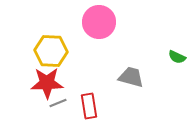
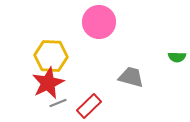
yellow hexagon: moved 5 px down
green semicircle: rotated 24 degrees counterclockwise
red star: moved 1 px right; rotated 24 degrees counterclockwise
red rectangle: rotated 55 degrees clockwise
